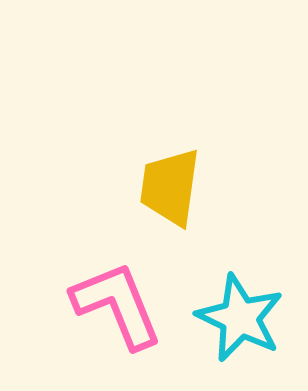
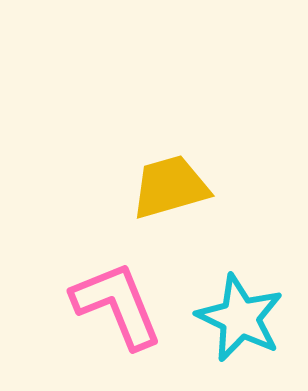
yellow trapezoid: rotated 66 degrees clockwise
